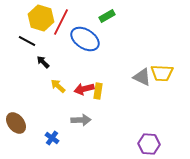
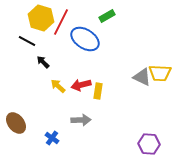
yellow trapezoid: moved 2 px left
red arrow: moved 3 px left, 4 px up
